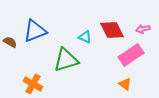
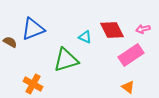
blue triangle: moved 2 px left, 2 px up
orange triangle: moved 3 px right, 3 px down
